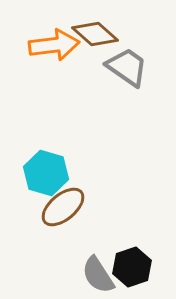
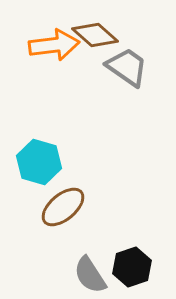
brown diamond: moved 1 px down
cyan hexagon: moved 7 px left, 11 px up
gray semicircle: moved 8 px left
